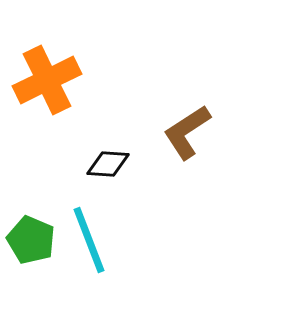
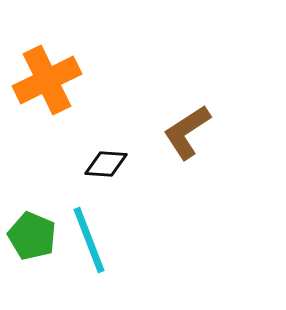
black diamond: moved 2 px left
green pentagon: moved 1 px right, 4 px up
